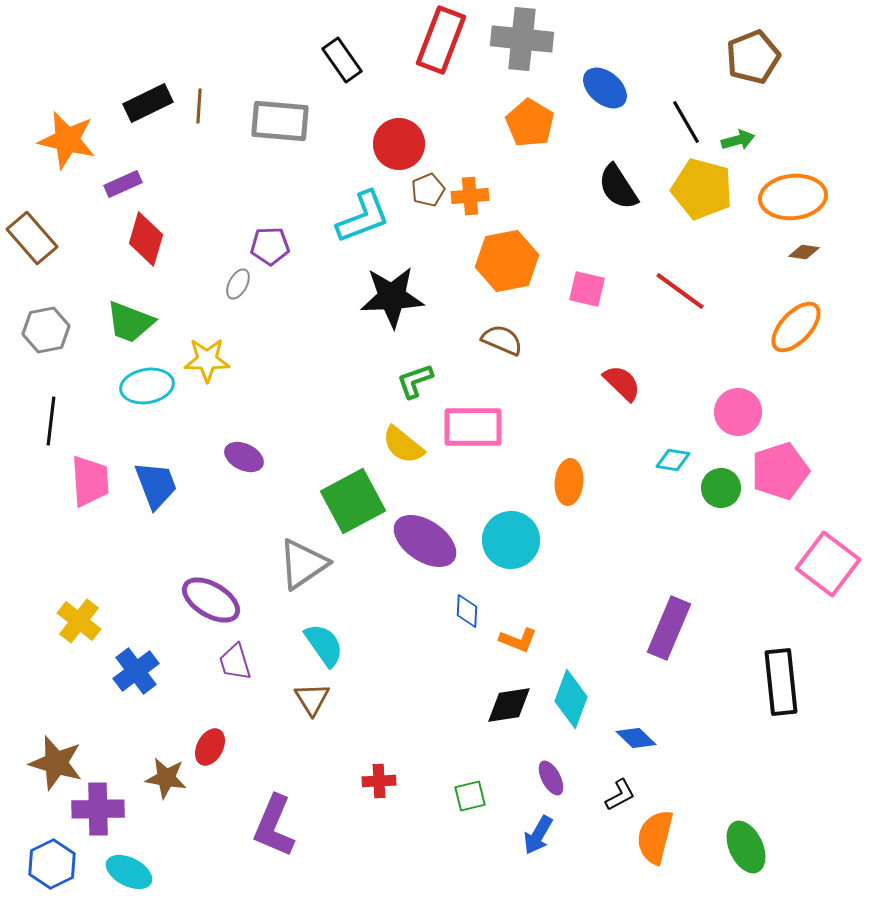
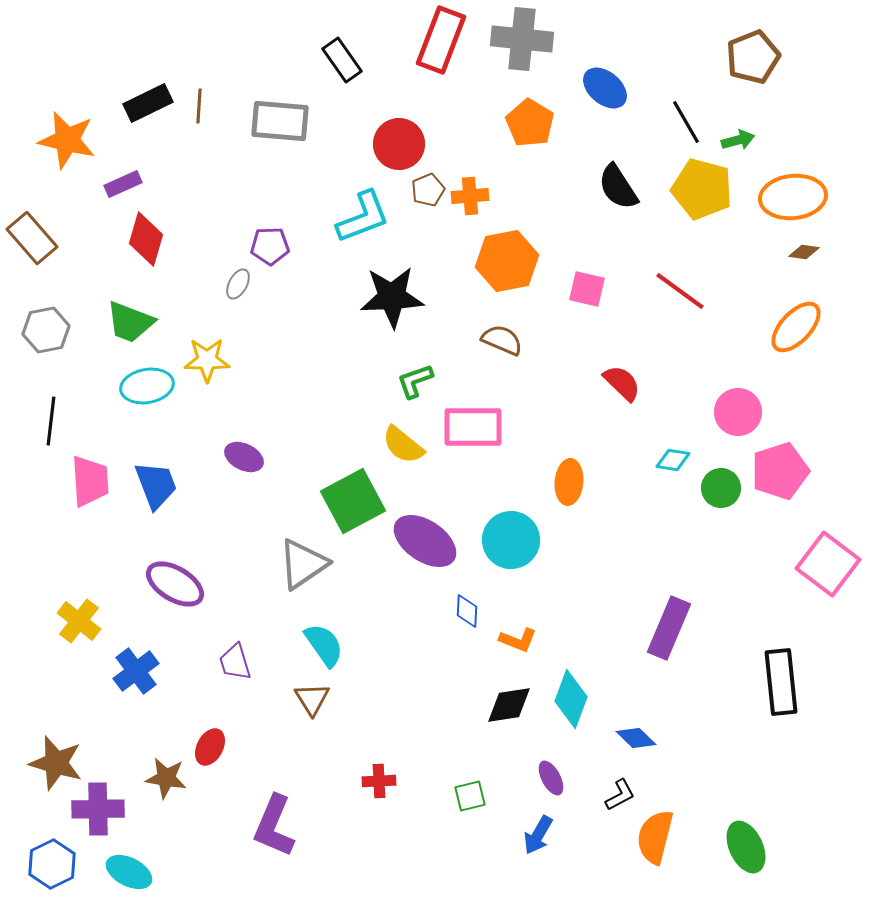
purple ellipse at (211, 600): moved 36 px left, 16 px up
